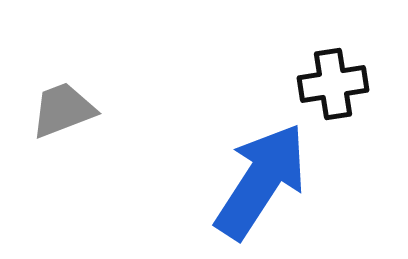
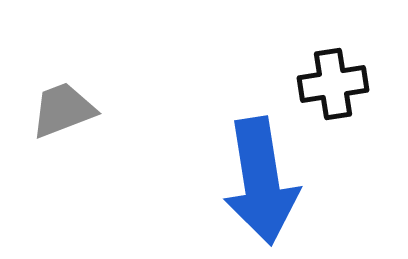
blue arrow: rotated 138 degrees clockwise
